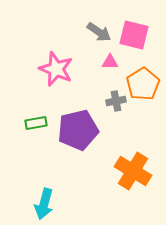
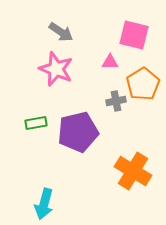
gray arrow: moved 38 px left
purple pentagon: moved 2 px down
